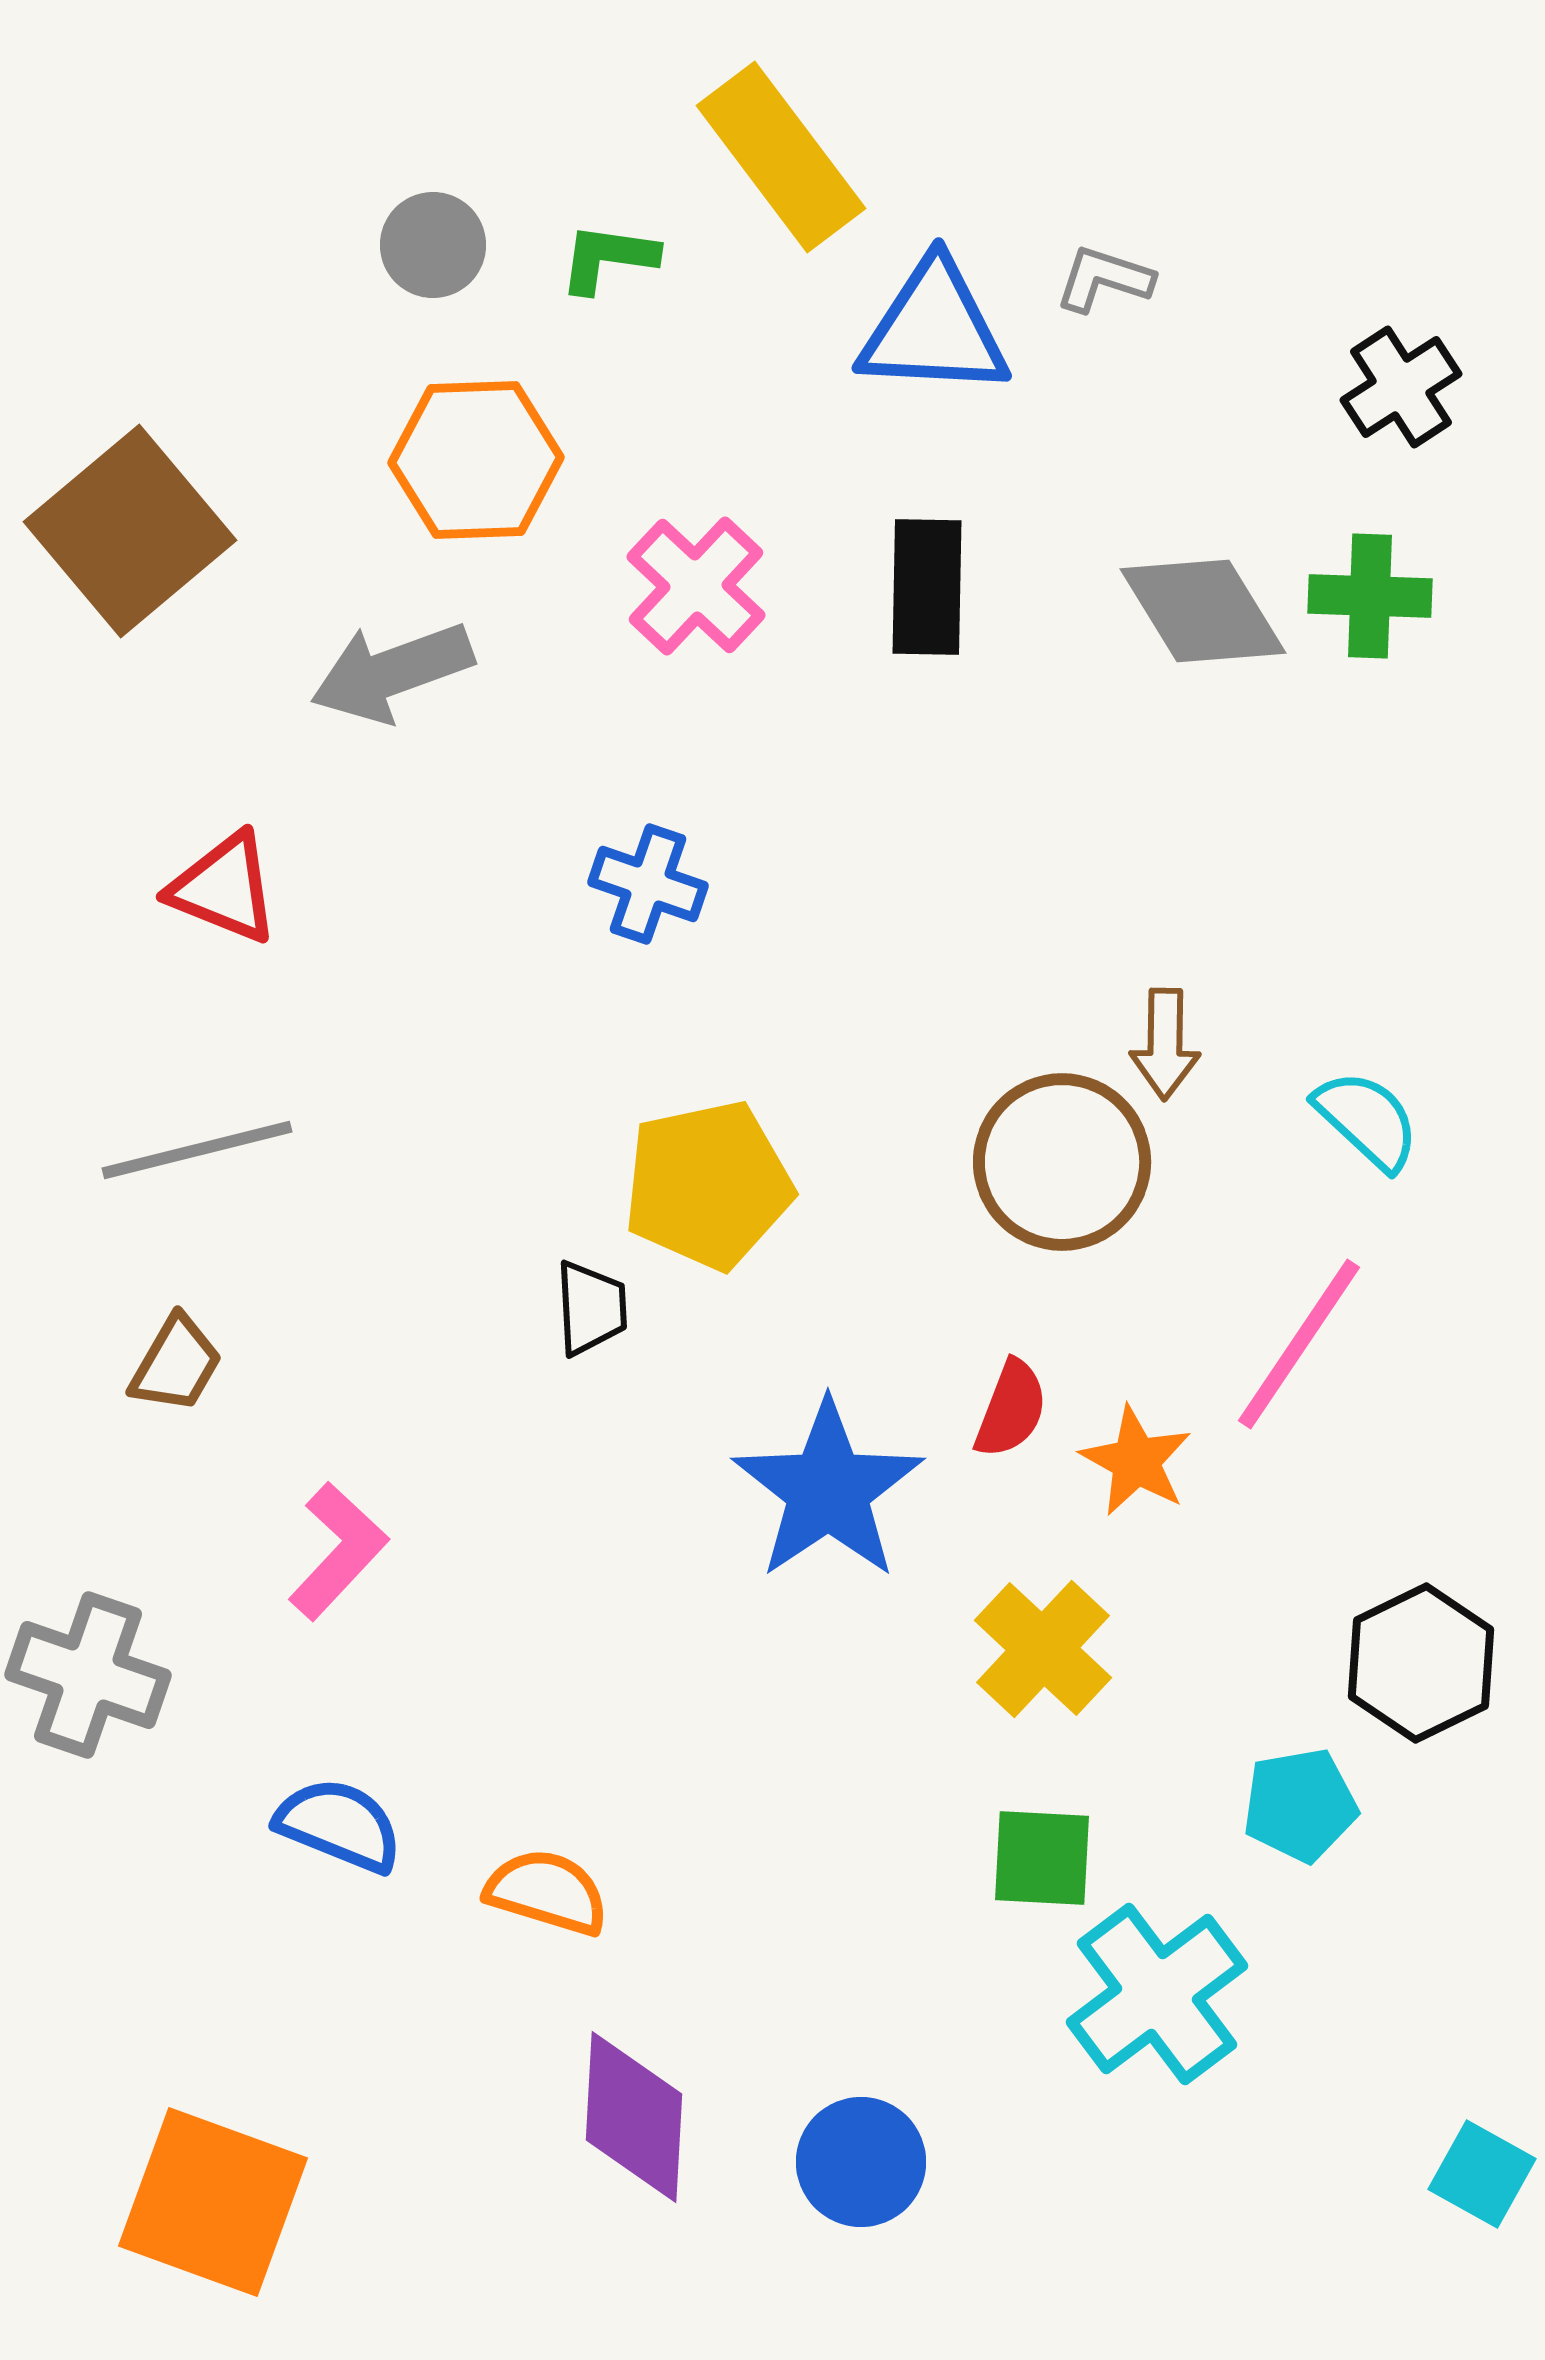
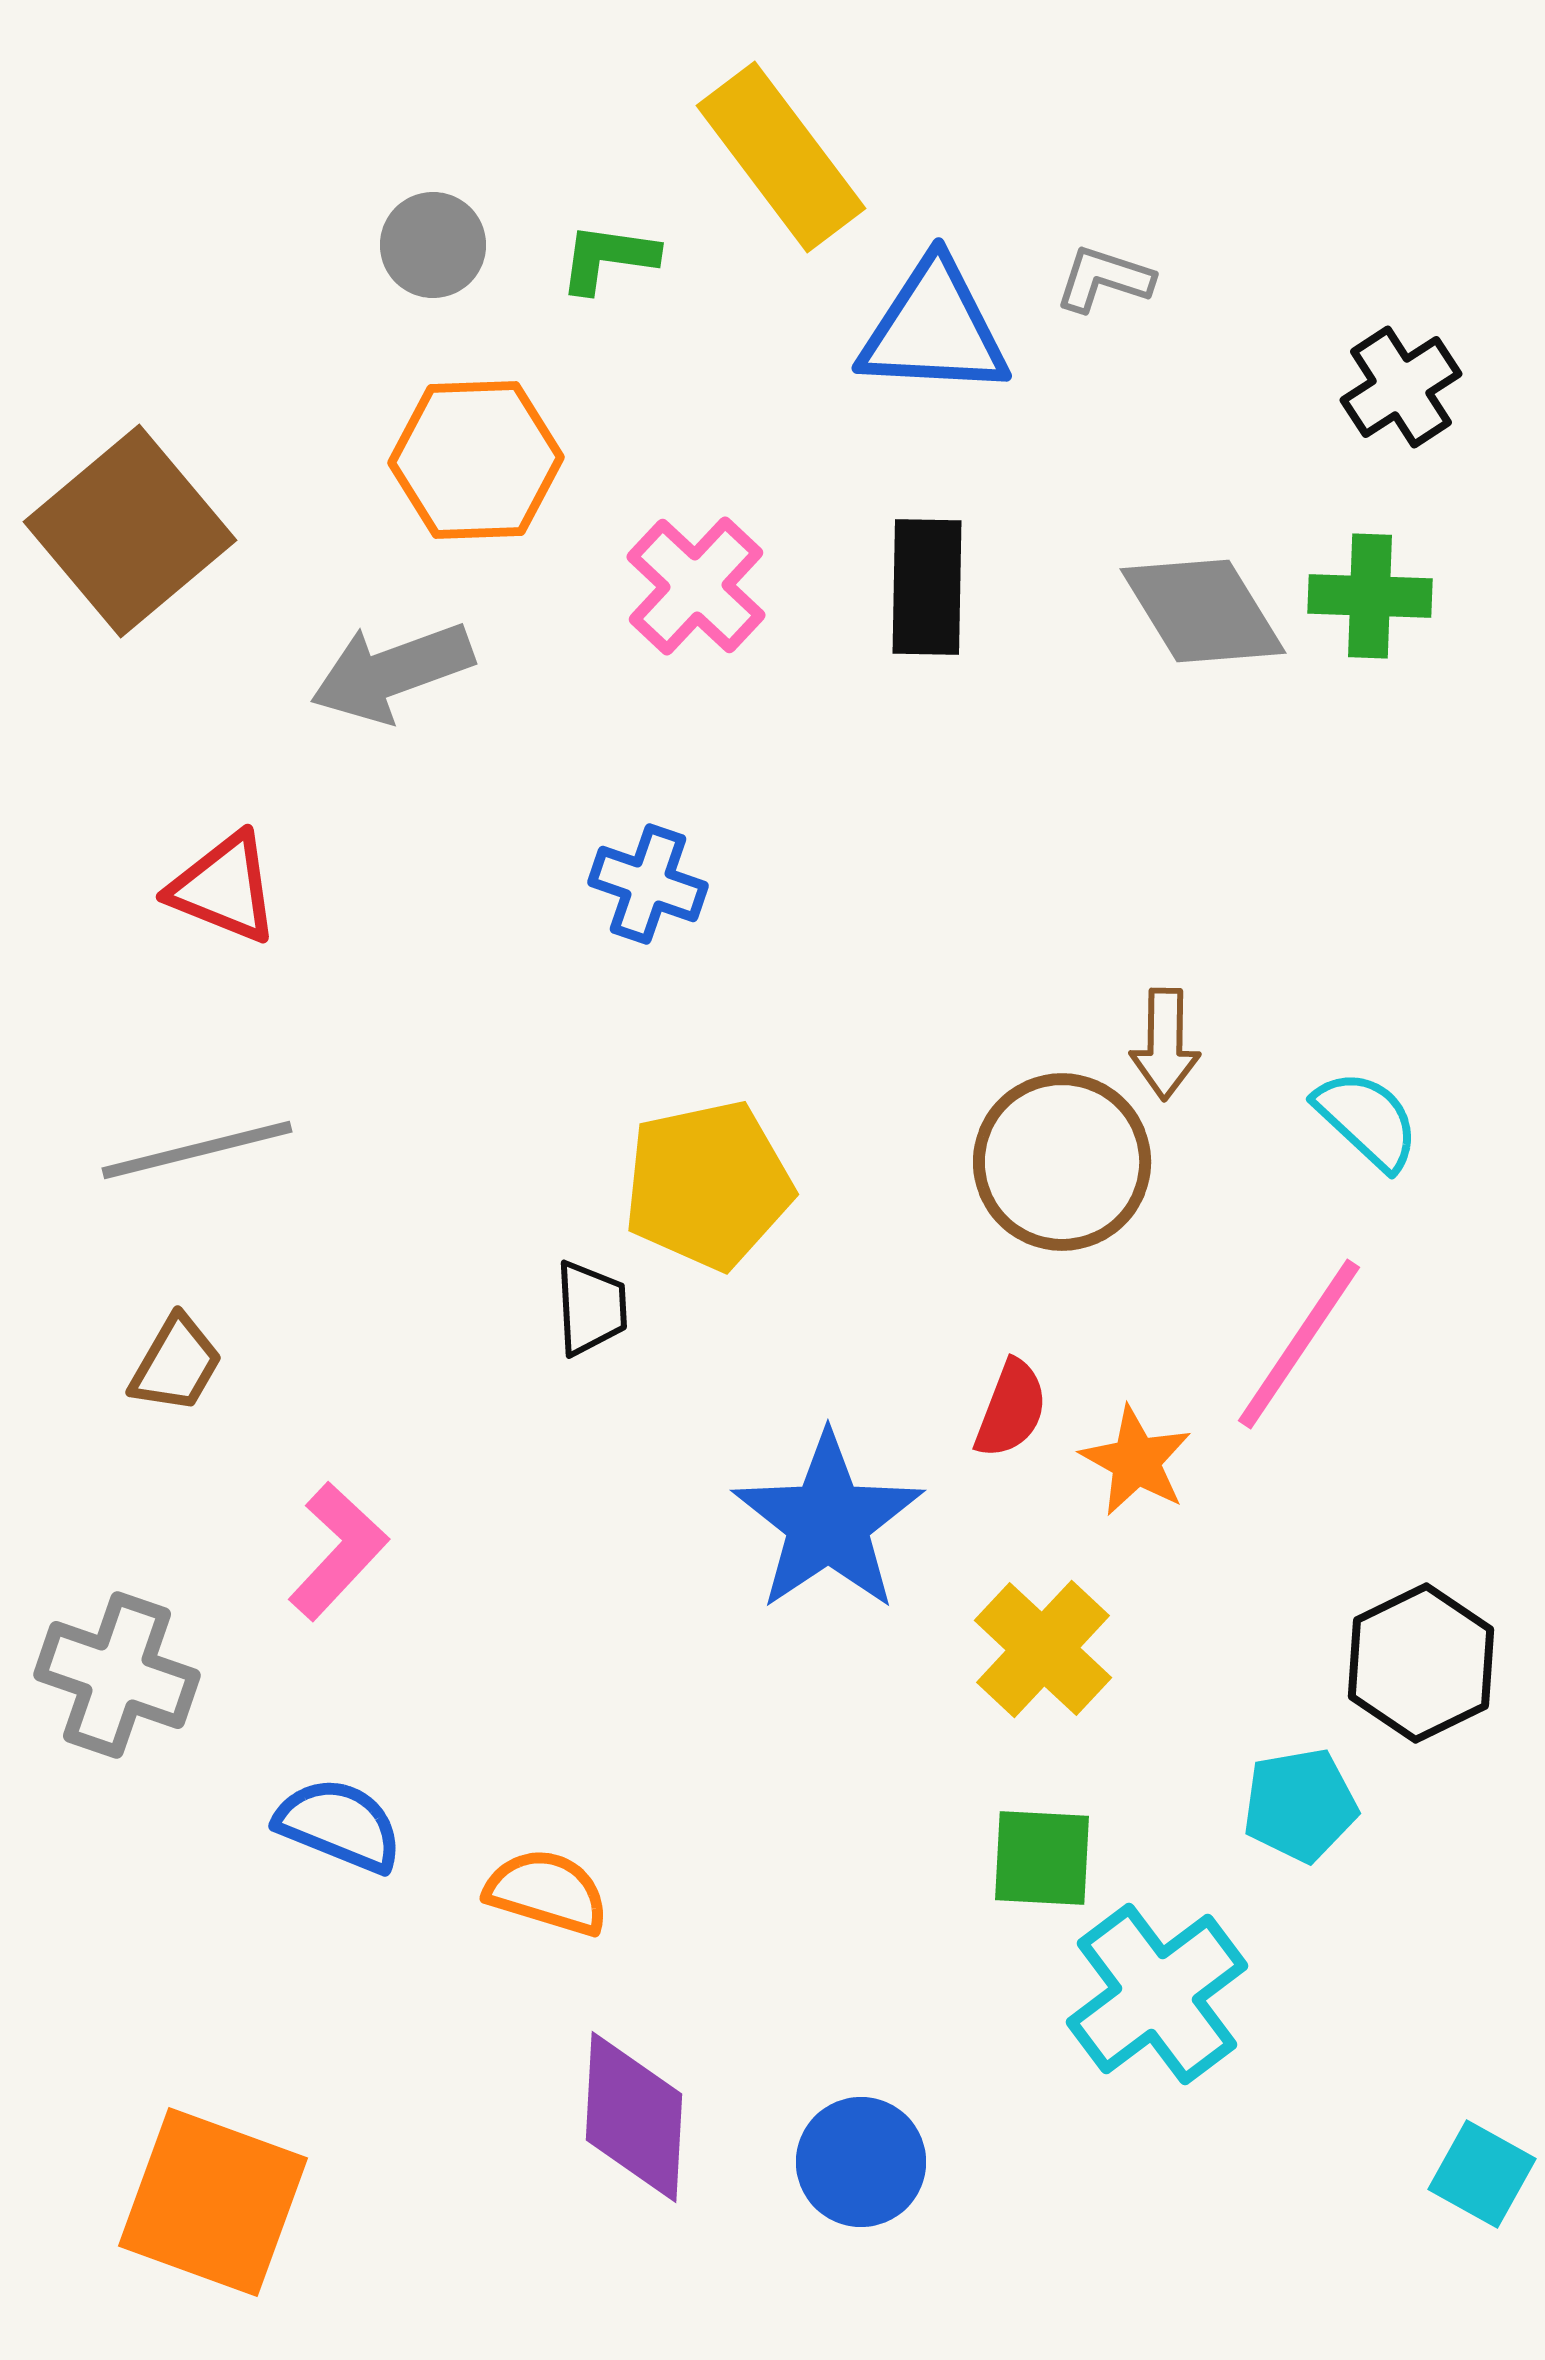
blue star: moved 32 px down
gray cross: moved 29 px right
